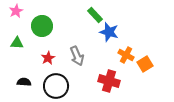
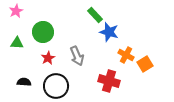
green circle: moved 1 px right, 6 px down
